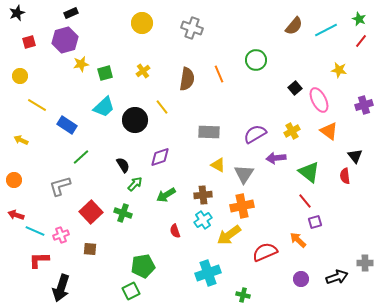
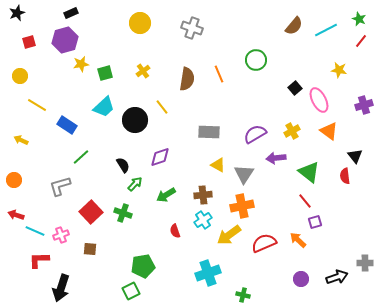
yellow circle at (142, 23): moved 2 px left
red semicircle at (265, 252): moved 1 px left, 9 px up
